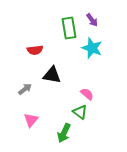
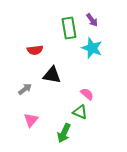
green triangle: rotated 14 degrees counterclockwise
